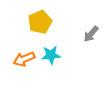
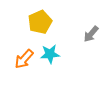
cyan star: moved 1 px left, 1 px up
orange arrow: rotated 25 degrees counterclockwise
